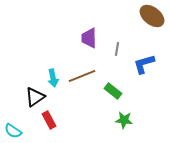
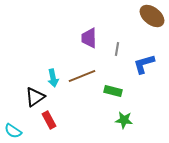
green rectangle: rotated 24 degrees counterclockwise
